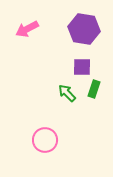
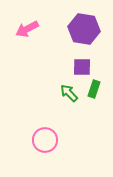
green arrow: moved 2 px right
